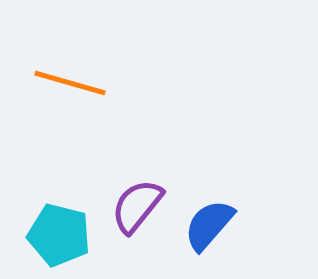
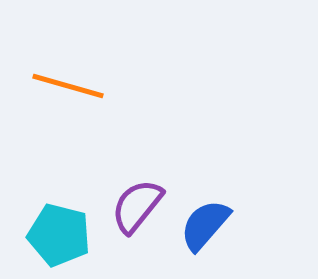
orange line: moved 2 px left, 3 px down
blue semicircle: moved 4 px left
